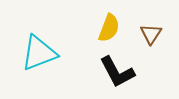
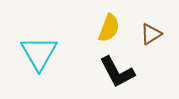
brown triangle: rotated 25 degrees clockwise
cyan triangle: rotated 39 degrees counterclockwise
